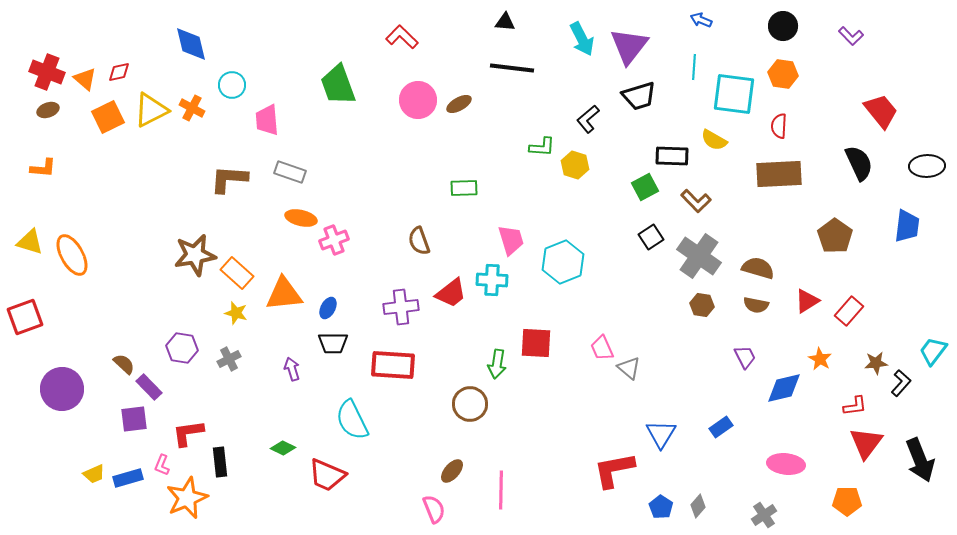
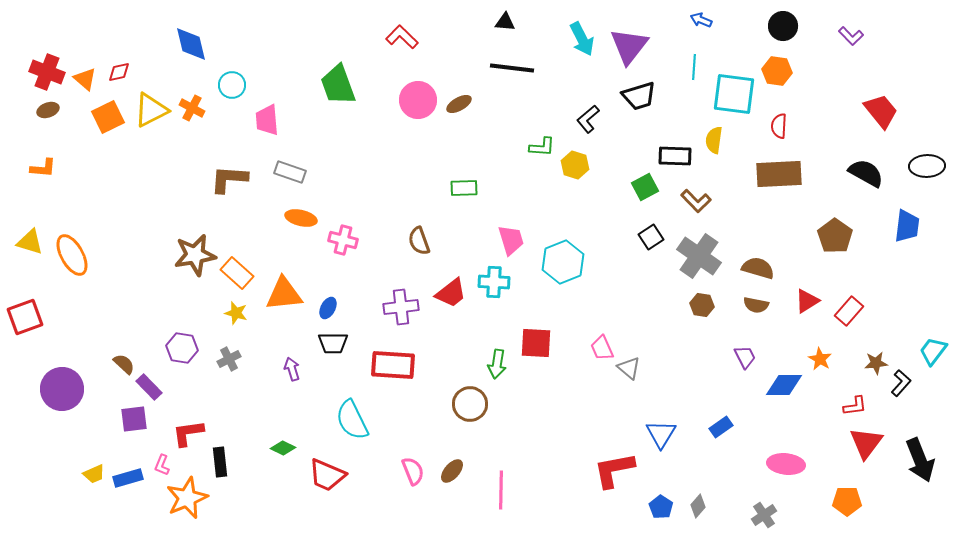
orange hexagon at (783, 74): moved 6 px left, 3 px up
yellow semicircle at (714, 140): rotated 68 degrees clockwise
black rectangle at (672, 156): moved 3 px right
black semicircle at (859, 163): moved 7 px right, 10 px down; rotated 36 degrees counterclockwise
pink cross at (334, 240): moved 9 px right; rotated 36 degrees clockwise
cyan cross at (492, 280): moved 2 px right, 2 px down
blue diamond at (784, 388): moved 3 px up; rotated 12 degrees clockwise
pink semicircle at (434, 509): moved 21 px left, 38 px up
